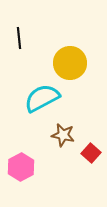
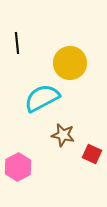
black line: moved 2 px left, 5 px down
red square: moved 1 px right, 1 px down; rotated 18 degrees counterclockwise
pink hexagon: moved 3 px left
